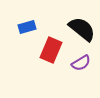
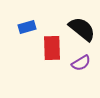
red rectangle: moved 1 px right, 2 px up; rotated 25 degrees counterclockwise
